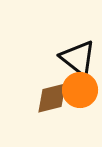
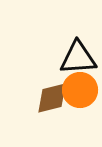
black triangle: rotated 42 degrees counterclockwise
